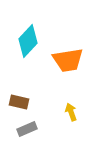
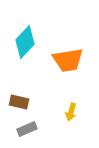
cyan diamond: moved 3 px left, 1 px down
yellow arrow: rotated 144 degrees counterclockwise
